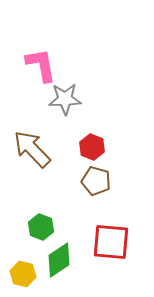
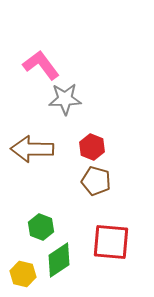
pink L-shape: rotated 27 degrees counterclockwise
brown arrow: rotated 45 degrees counterclockwise
